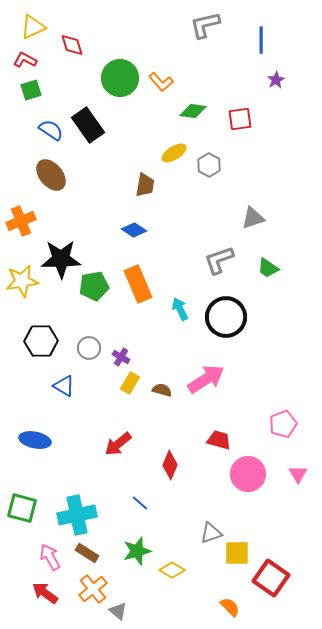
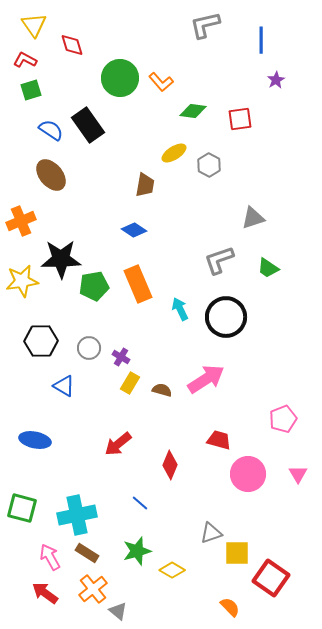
yellow triangle at (33, 27): moved 1 px right, 2 px up; rotated 40 degrees counterclockwise
pink pentagon at (283, 424): moved 5 px up
